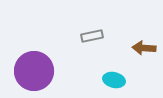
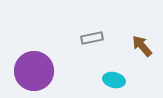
gray rectangle: moved 2 px down
brown arrow: moved 2 px left, 2 px up; rotated 45 degrees clockwise
